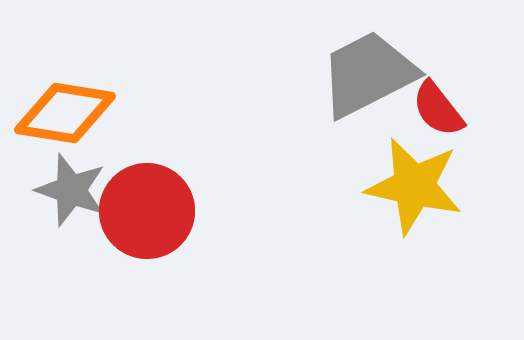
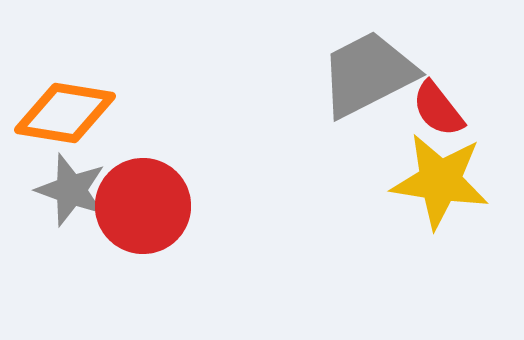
yellow star: moved 26 px right, 5 px up; rotated 4 degrees counterclockwise
red circle: moved 4 px left, 5 px up
